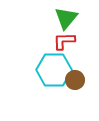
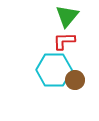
green triangle: moved 1 px right, 2 px up
